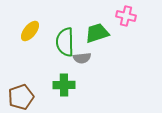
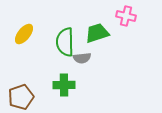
yellow ellipse: moved 6 px left, 3 px down
